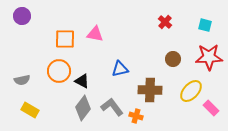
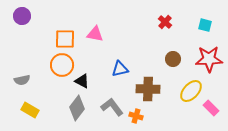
red star: moved 2 px down
orange circle: moved 3 px right, 6 px up
brown cross: moved 2 px left, 1 px up
gray diamond: moved 6 px left
